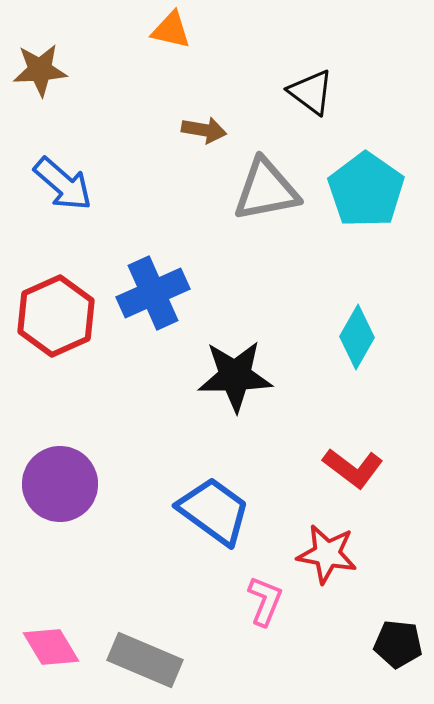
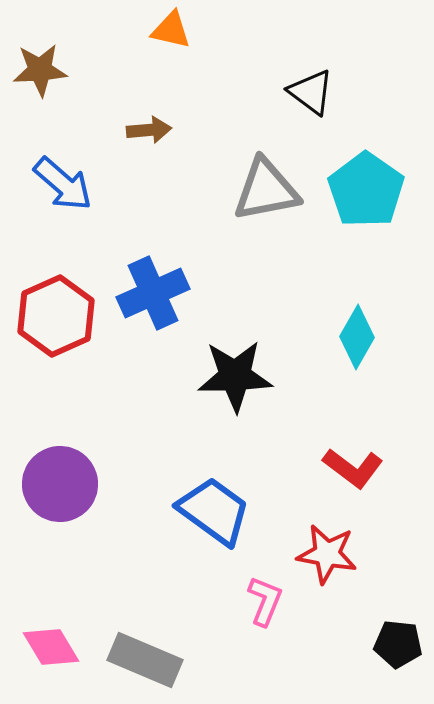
brown arrow: moved 55 px left; rotated 15 degrees counterclockwise
